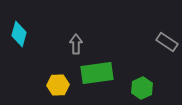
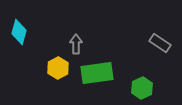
cyan diamond: moved 2 px up
gray rectangle: moved 7 px left, 1 px down
yellow hexagon: moved 17 px up; rotated 25 degrees counterclockwise
